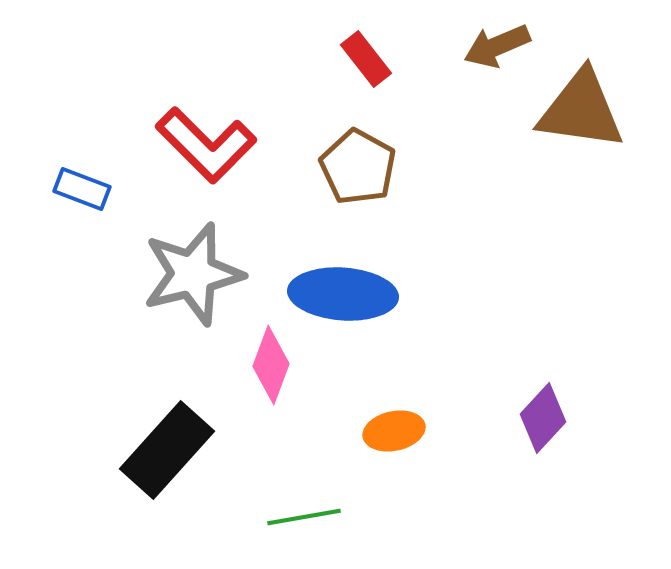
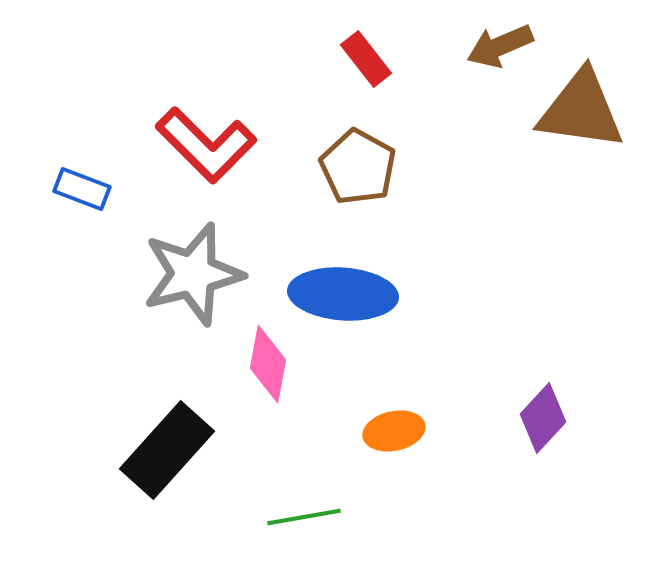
brown arrow: moved 3 px right
pink diamond: moved 3 px left, 1 px up; rotated 10 degrees counterclockwise
